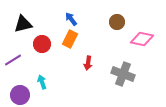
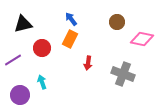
red circle: moved 4 px down
